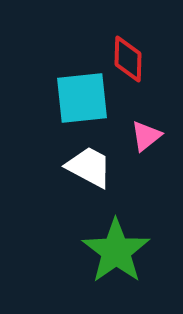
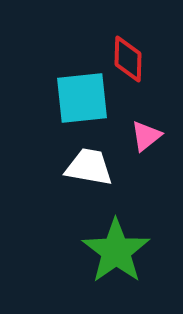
white trapezoid: rotated 18 degrees counterclockwise
